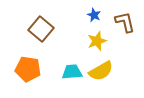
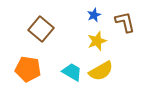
blue star: rotated 24 degrees clockwise
cyan trapezoid: rotated 35 degrees clockwise
